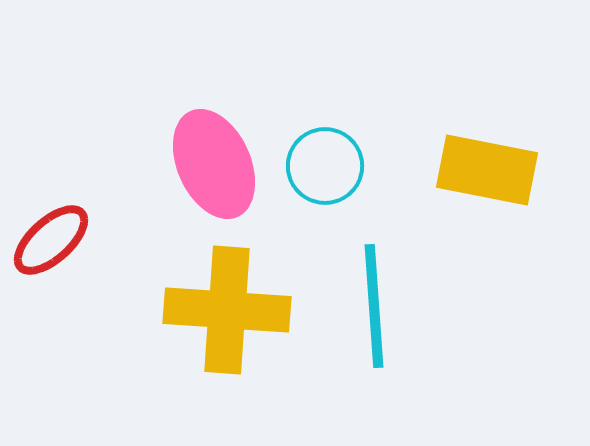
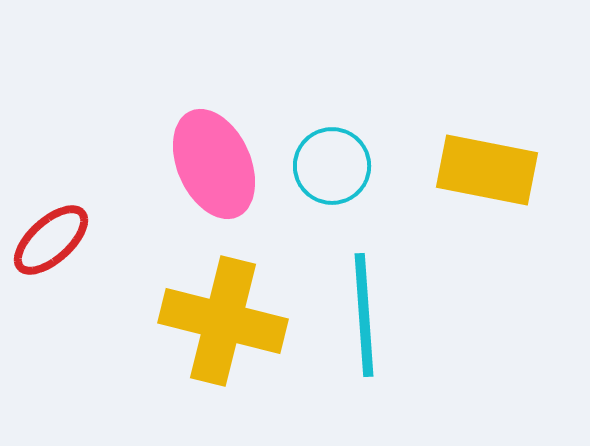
cyan circle: moved 7 px right
cyan line: moved 10 px left, 9 px down
yellow cross: moved 4 px left, 11 px down; rotated 10 degrees clockwise
